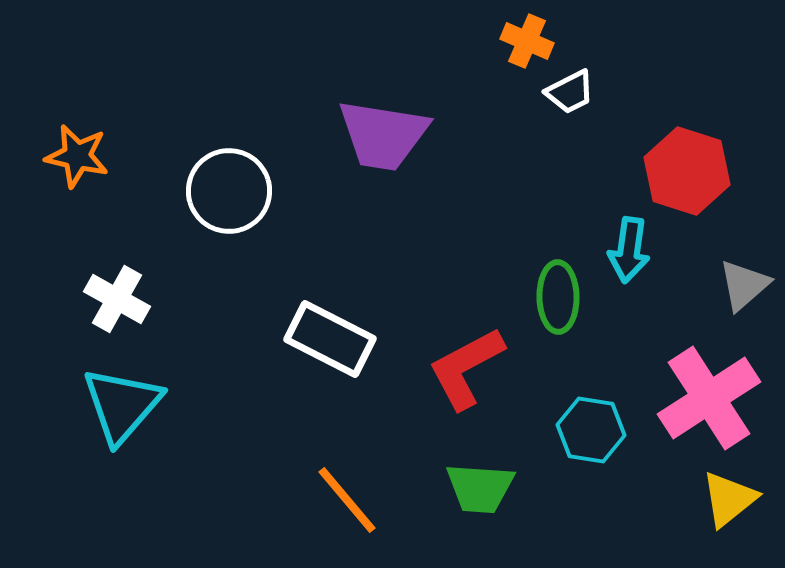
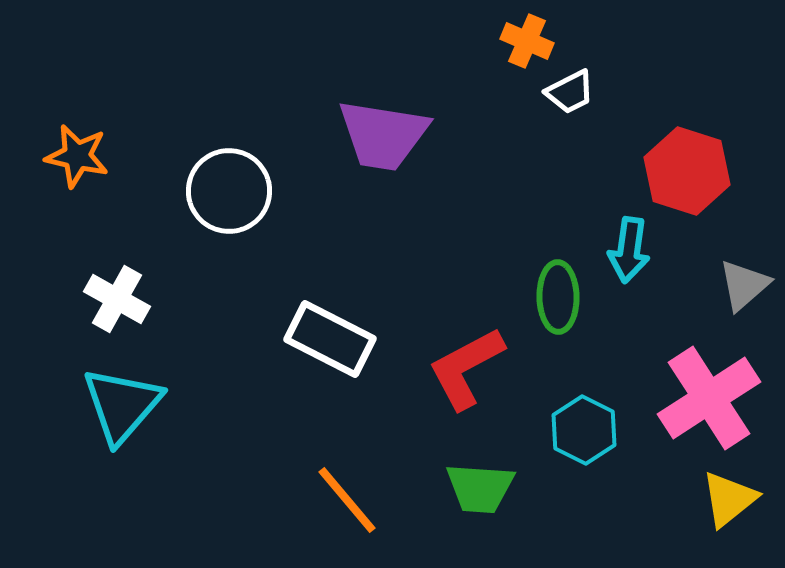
cyan hexagon: moved 7 px left; rotated 18 degrees clockwise
